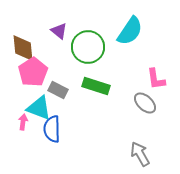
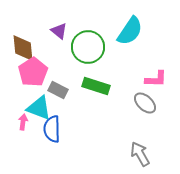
pink L-shape: rotated 80 degrees counterclockwise
